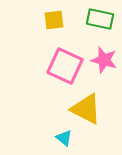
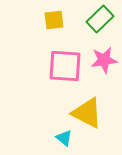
green rectangle: rotated 56 degrees counterclockwise
pink star: rotated 24 degrees counterclockwise
pink square: rotated 21 degrees counterclockwise
yellow triangle: moved 1 px right, 4 px down
